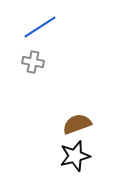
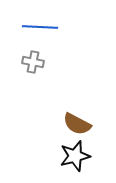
blue line: rotated 36 degrees clockwise
brown semicircle: rotated 132 degrees counterclockwise
